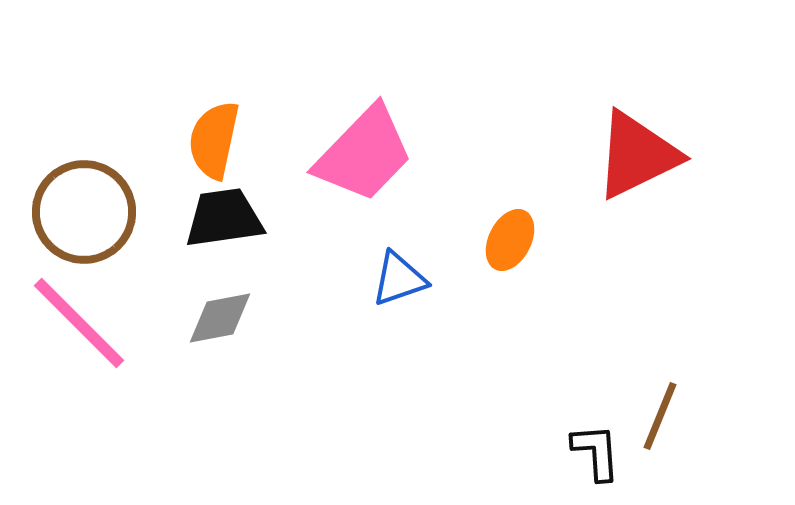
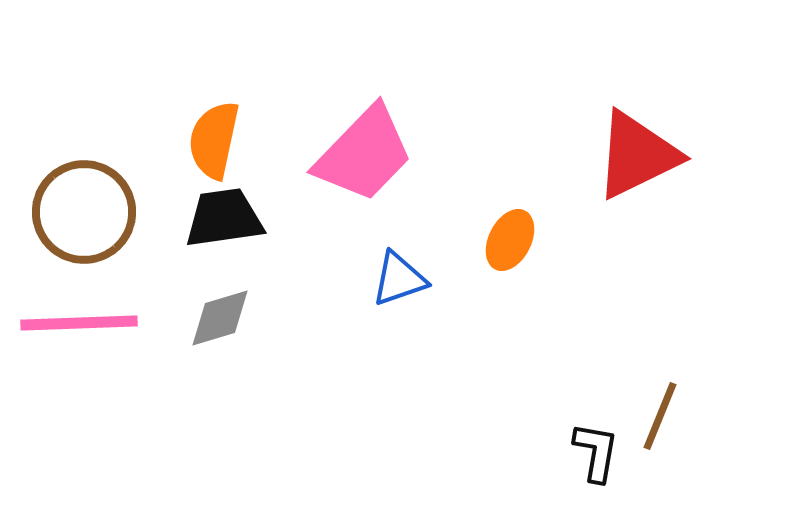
gray diamond: rotated 6 degrees counterclockwise
pink line: rotated 47 degrees counterclockwise
black L-shape: rotated 14 degrees clockwise
